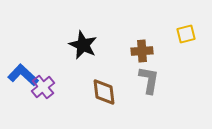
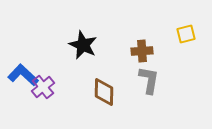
brown diamond: rotated 8 degrees clockwise
